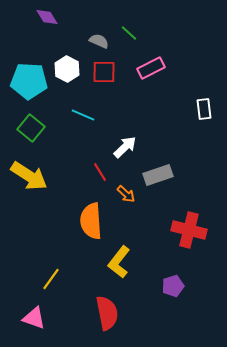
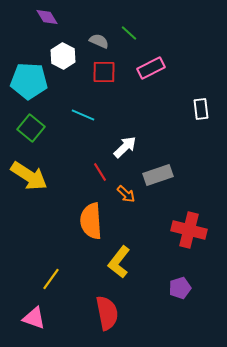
white hexagon: moved 4 px left, 13 px up
white rectangle: moved 3 px left
purple pentagon: moved 7 px right, 2 px down
